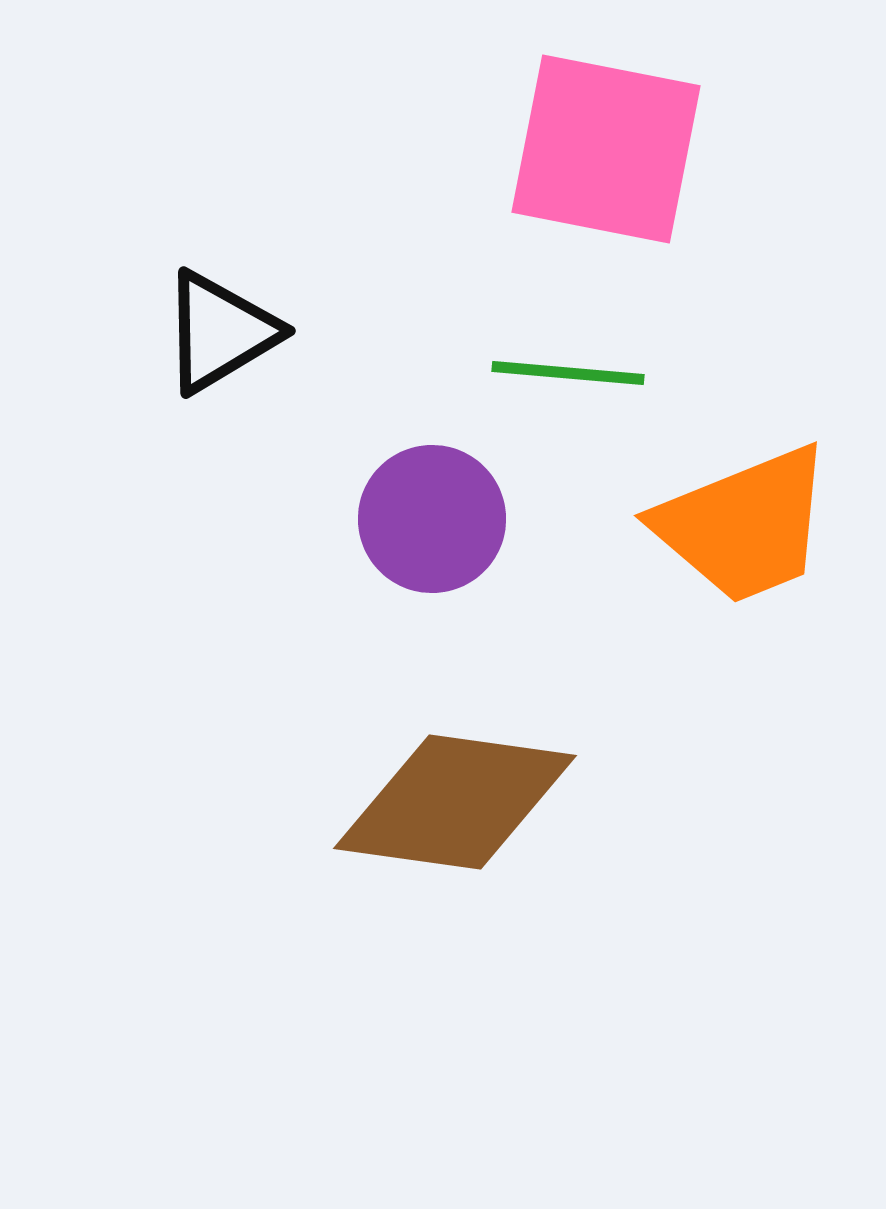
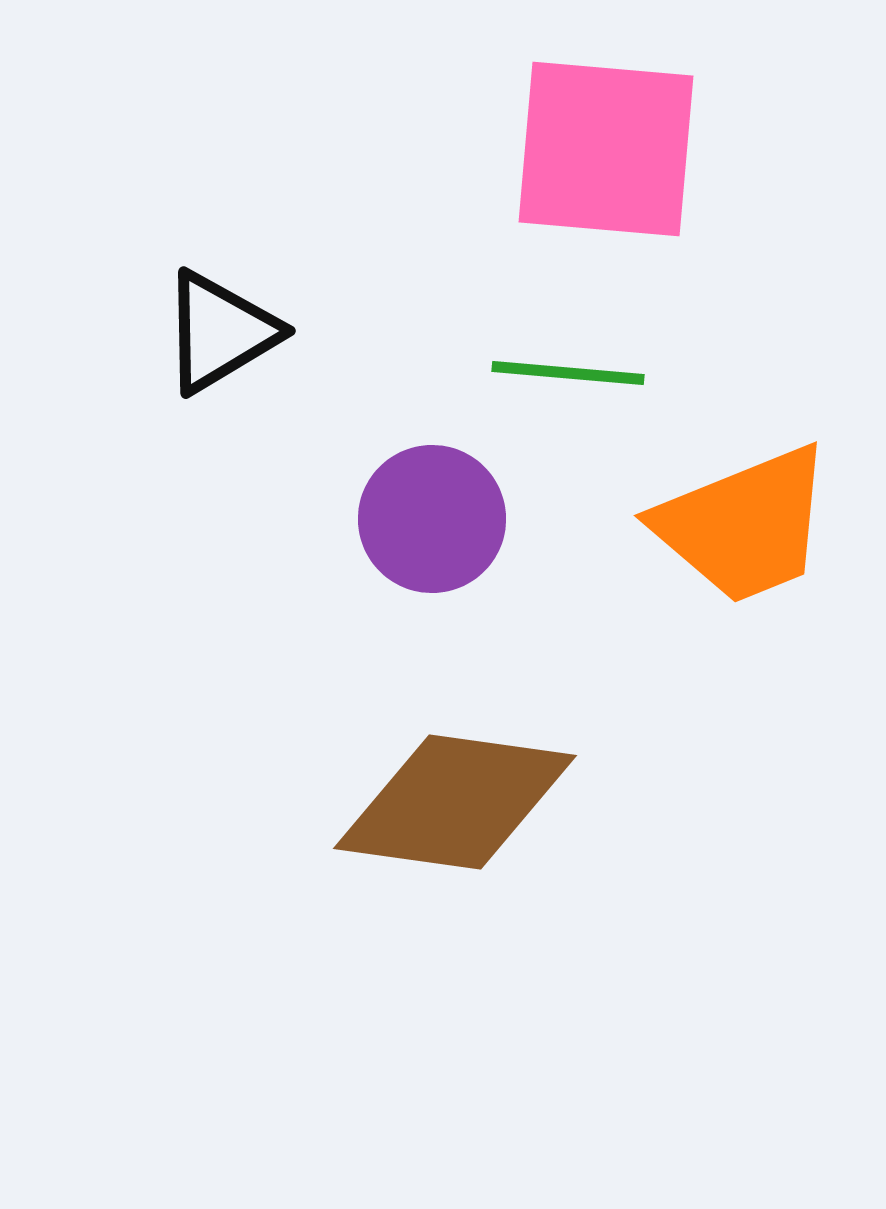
pink square: rotated 6 degrees counterclockwise
